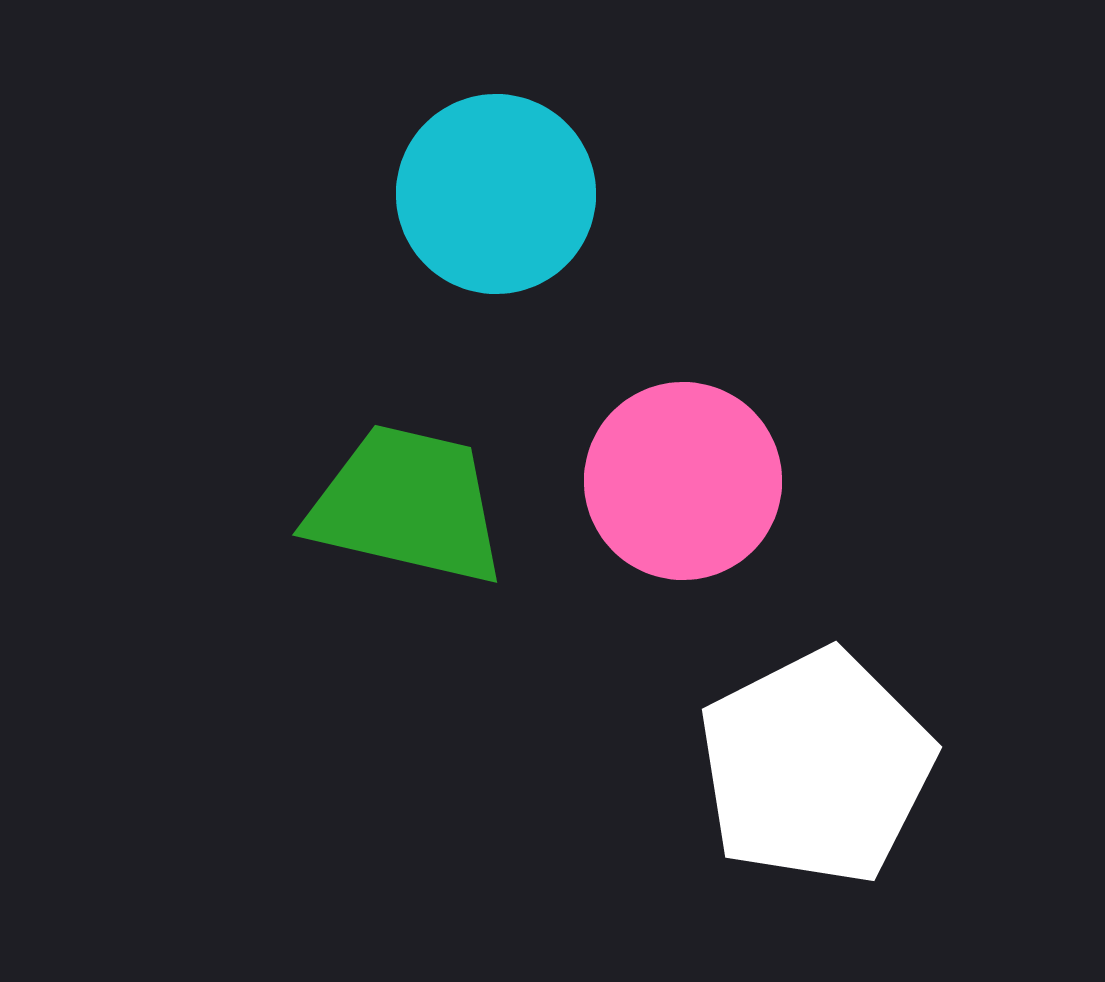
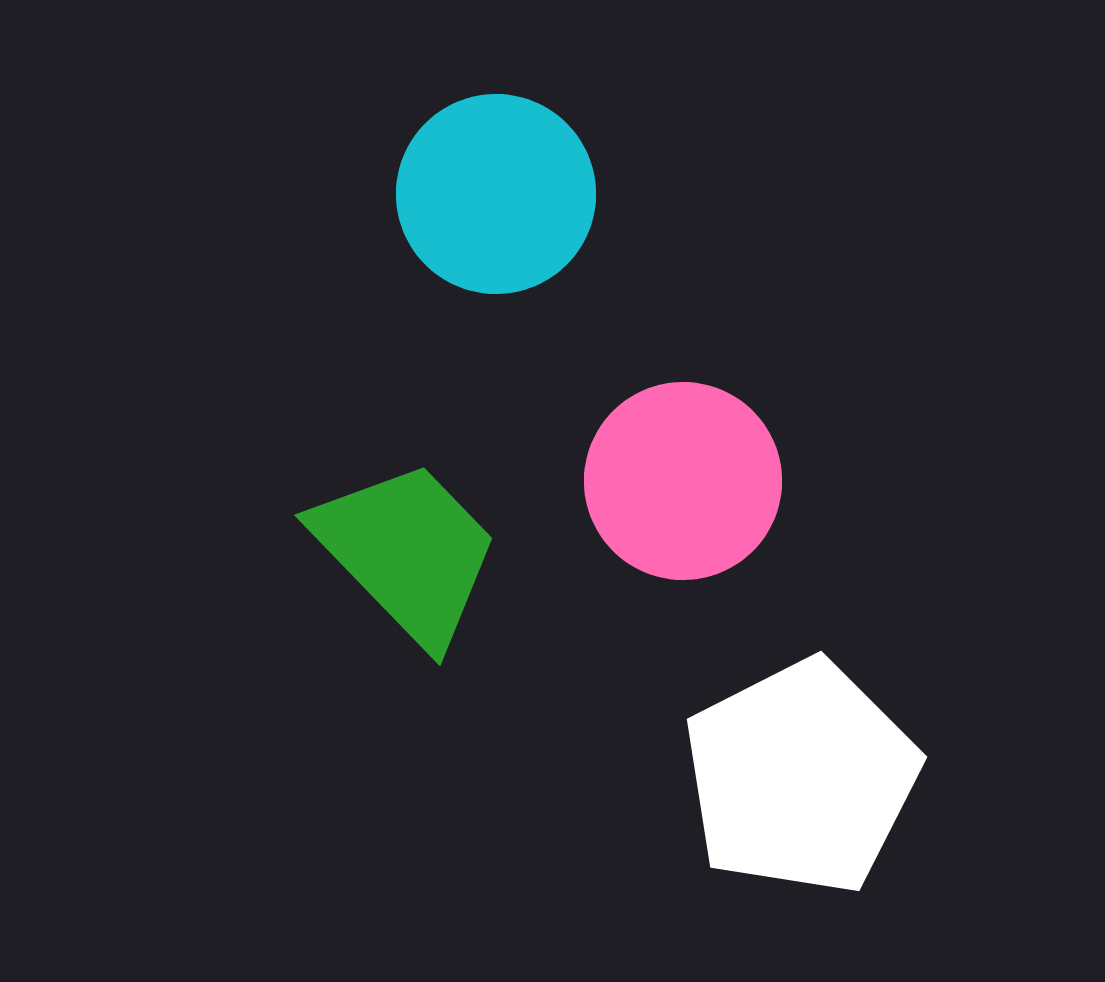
green trapezoid: moved 47 px down; rotated 33 degrees clockwise
white pentagon: moved 15 px left, 10 px down
